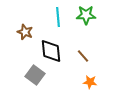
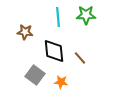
brown star: rotated 14 degrees counterclockwise
black diamond: moved 3 px right
brown line: moved 3 px left, 2 px down
orange star: moved 29 px left
